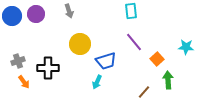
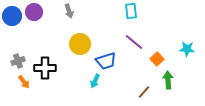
purple circle: moved 2 px left, 2 px up
purple line: rotated 12 degrees counterclockwise
cyan star: moved 1 px right, 2 px down
black cross: moved 3 px left
cyan arrow: moved 2 px left, 1 px up
